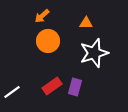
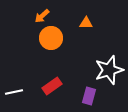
orange circle: moved 3 px right, 3 px up
white star: moved 15 px right, 17 px down
purple rectangle: moved 14 px right, 9 px down
white line: moved 2 px right; rotated 24 degrees clockwise
